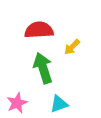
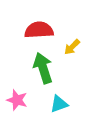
pink star: moved 3 px up; rotated 30 degrees counterclockwise
